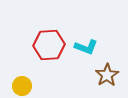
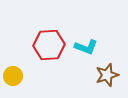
brown star: rotated 15 degrees clockwise
yellow circle: moved 9 px left, 10 px up
